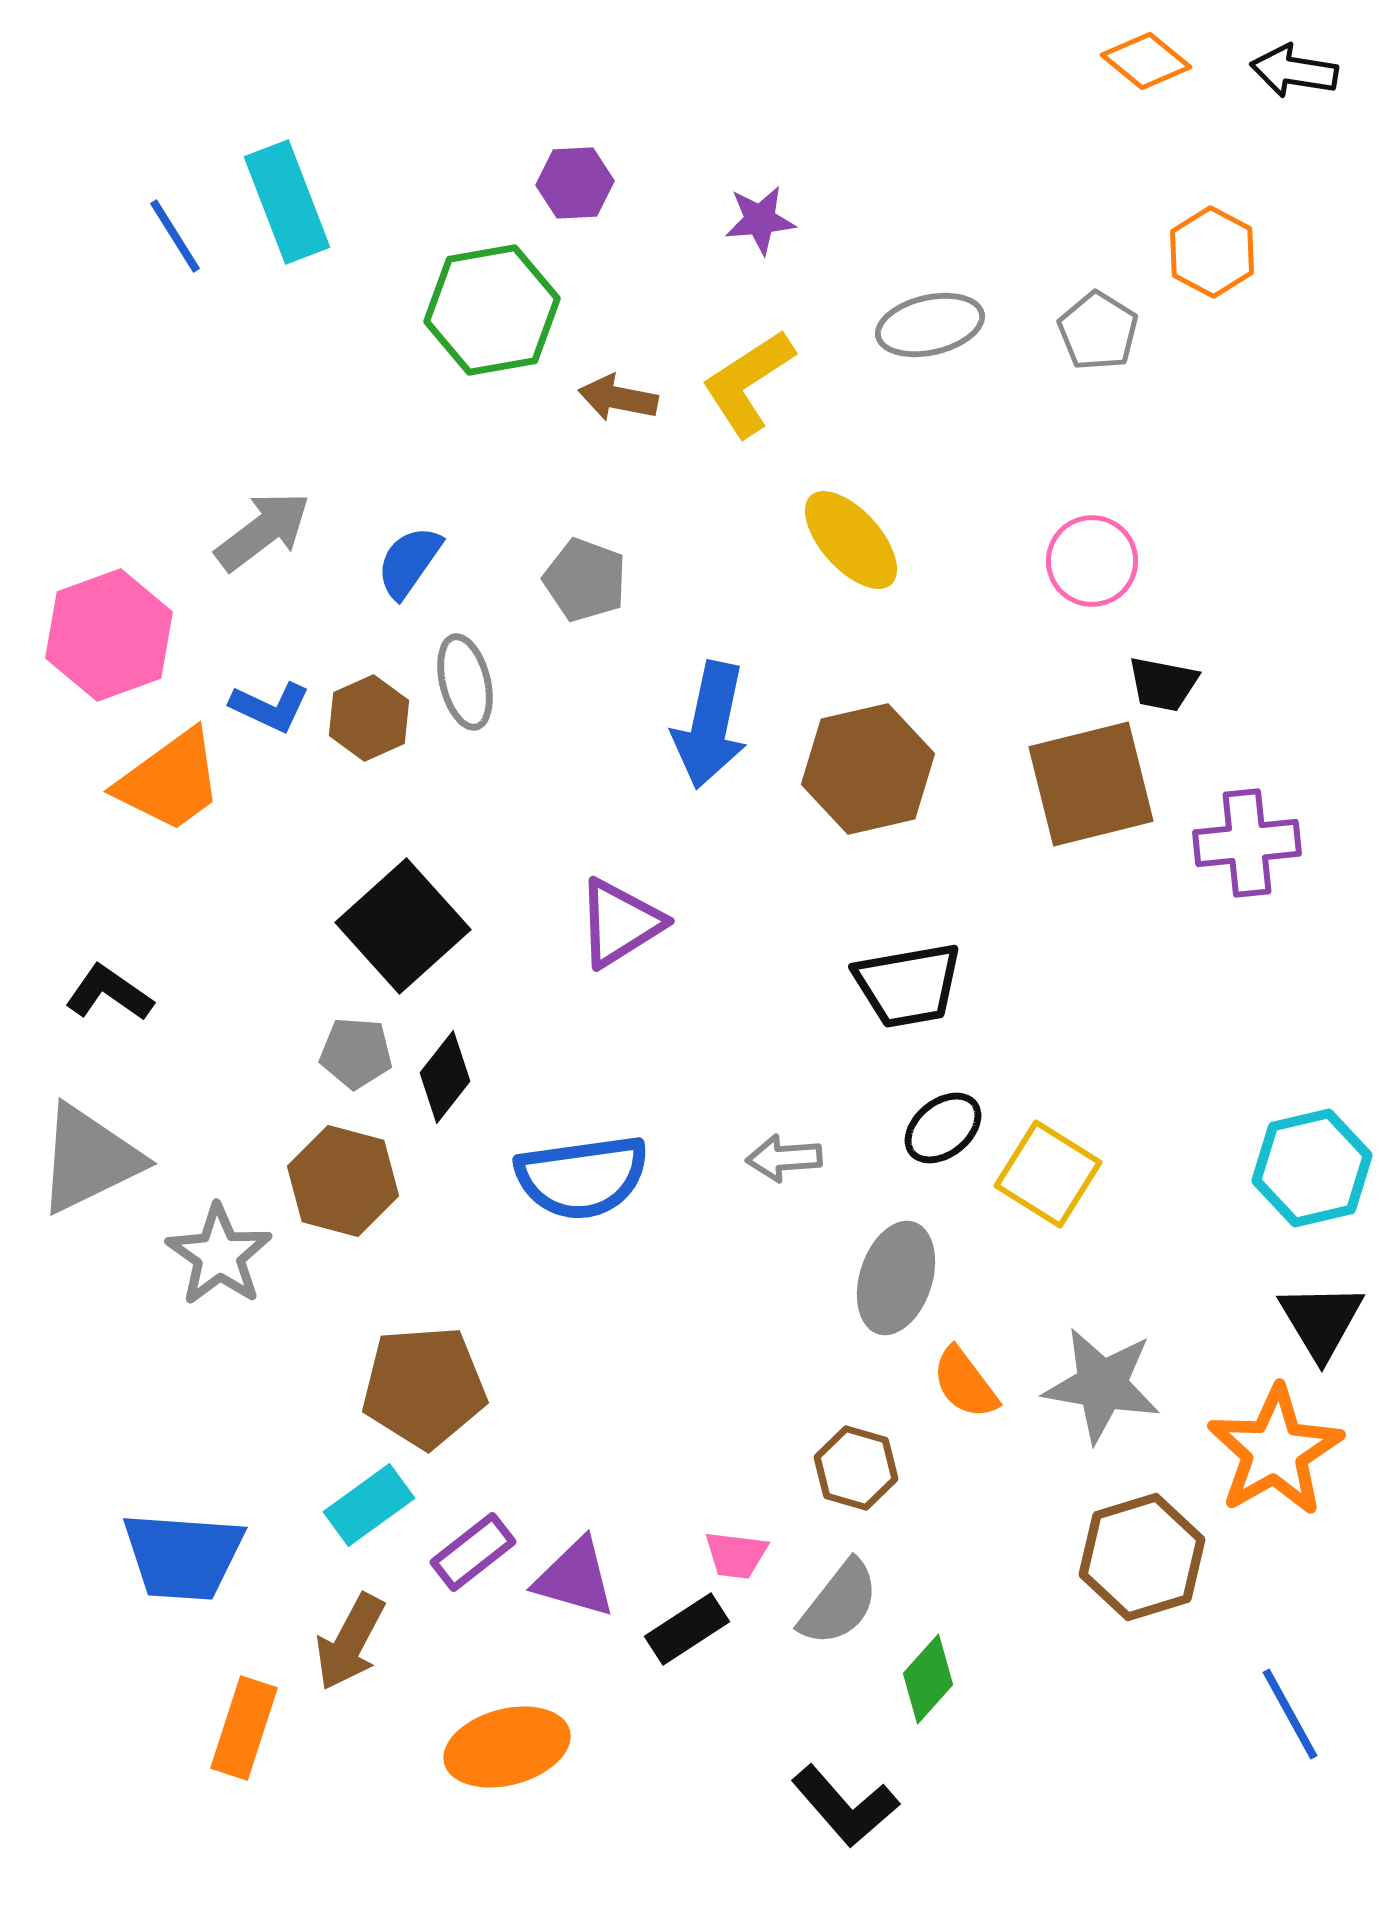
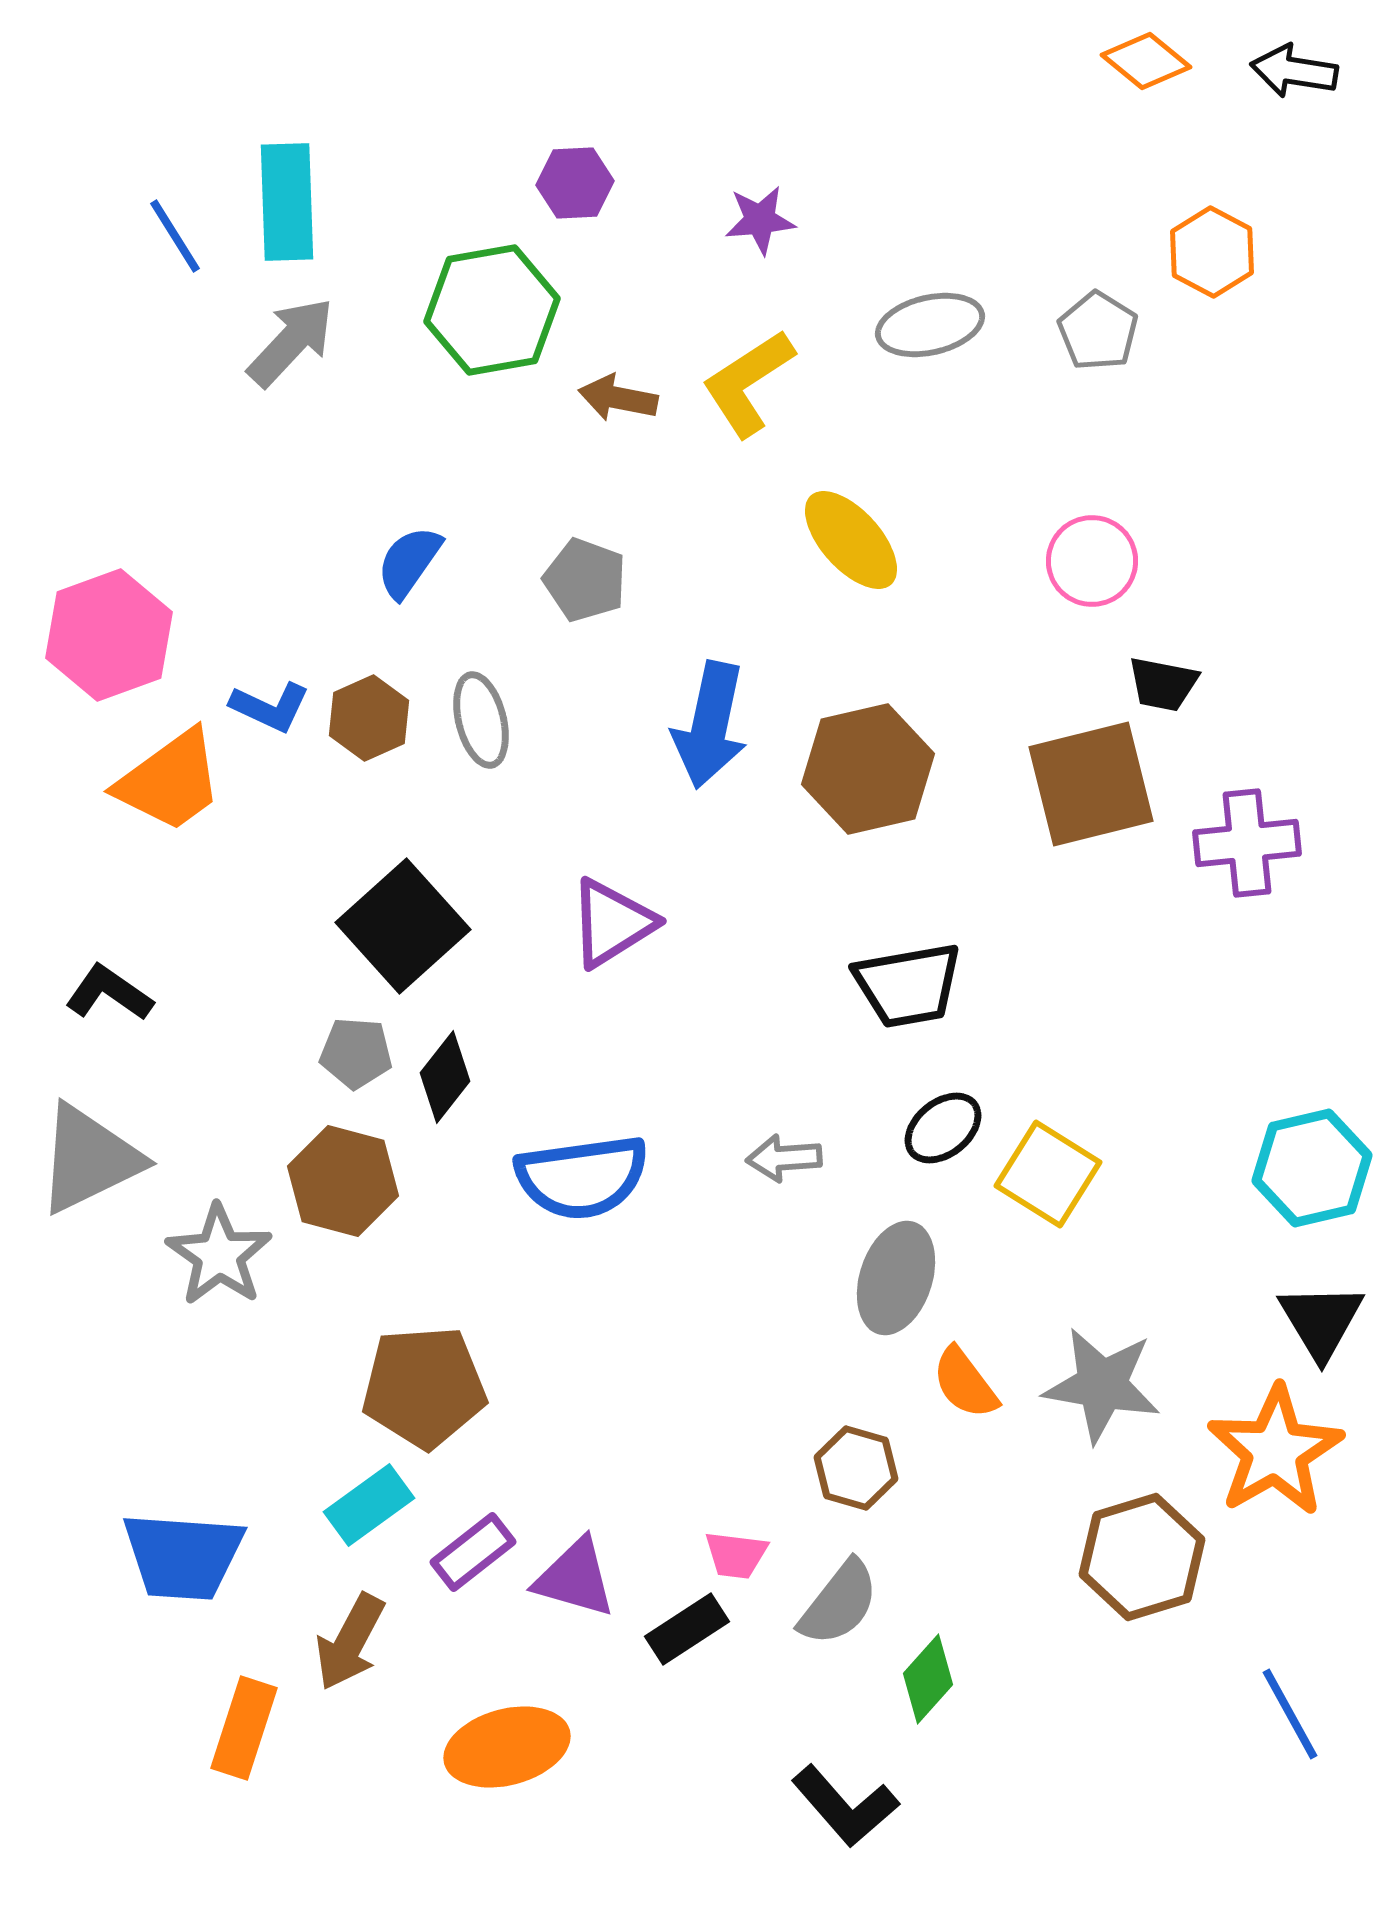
cyan rectangle at (287, 202): rotated 19 degrees clockwise
gray arrow at (263, 531): moved 28 px right, 189 px up; rotated 10 degrees counterclockwise
gray ellipse at (465, 682): moved 16 px right, 38 px down
purple triangle at (620, 923): moved 8 px left
